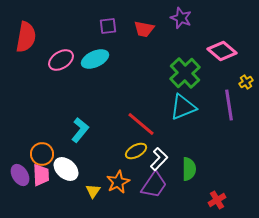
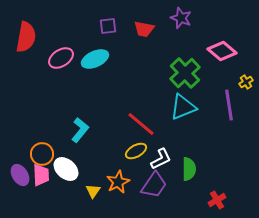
pink ellipse: moved 2 px up
white L-shape: moved 2 px right; rotated 20 degrees clockwise
